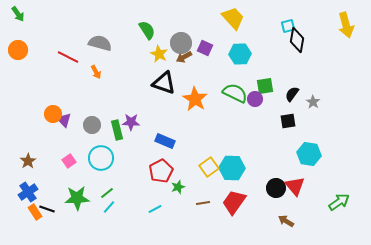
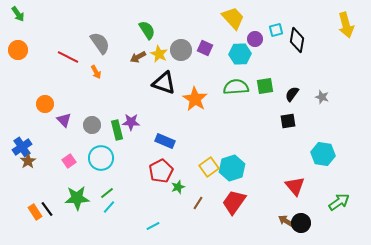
cyan square at (288, 26): moved 12 px left, 4 px down
gray semicircle at (100, 43): rotated 40 degrees clockwise
gray circle at (181, 43): moved 7 px down
brown arrow at (184, 57): moved 46 px left
green semicircle at (235, 93): moved 1 px right, 6 px up; rotated 30 degrees counterclockwise
purple circle at (255, 99): moved 60 px up
gray star at (313, 102): moved 9 px right, 5 px up; rotated 16 degrees counterclockwise
orange circle at (53, 114): moved 8 px left, 10 px up
cyan hexagon at (309, 154): moved 14 px right
cyan hexagon at (232, 168): rotated 20 degrees counterclockwise
black circle at (276, 188): moved 25 px right, 35 px down
blue cross at (28, 192): moved 6 px left, 45 px up
brown line at (203, 203): moved 5 px left; rotated 48 degrees counterclockwise
black line at (47, 209): rotated 35 degrees clockwise
cyan line at (155, 209): moved 2 px left, 17 px down
